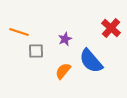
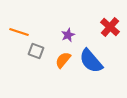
red cross: moved 1 px left, 1 px up
purple star: moved 3 px right, 4 px up
gray square: rotated 21 degrees clockwise
orange semicircle: moved 11 px up
